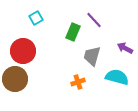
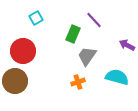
green rectangle: moved 2 px down
purple arrow: moved 2 px right, 3 px up
gray trapezoid: moved 5 px left; rotated 20 degrees clockwise
brown circle: moved 2 px down
